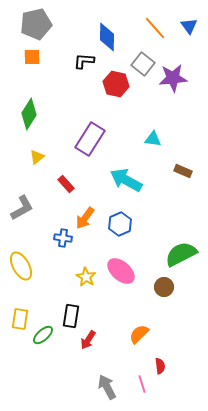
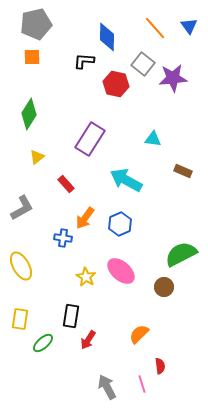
green ellipse: moved 8 px down
